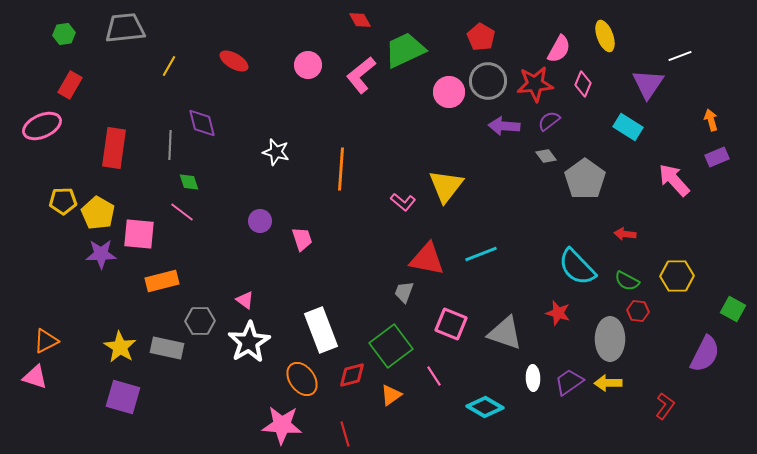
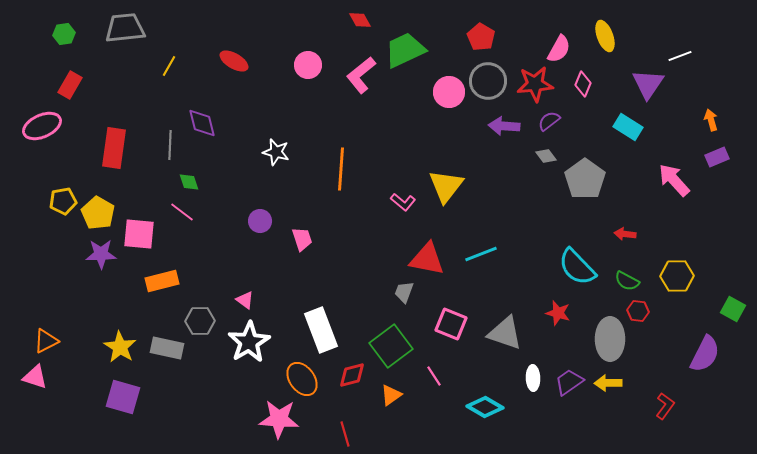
yellow pentagon at (63, 201): rotated 8 degrees counterclockwise
pink star at (282, 425): moved 3 px left, 6 px up
